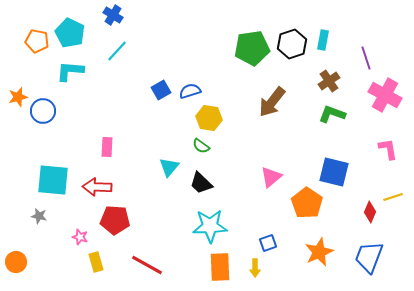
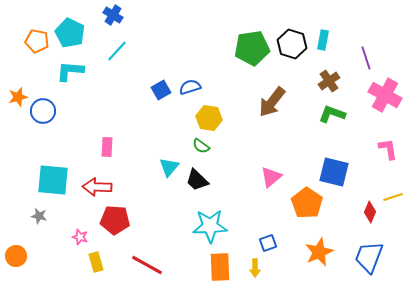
black hexagon at (292, 44): rotated 24 degrees counterclockwise
blue semicircle at (190, 91): moved 4 px up
black trapezoid at (201, 183): moved 4 px left, 3 px up
orange circle at (16, 262): moved 6 px up
